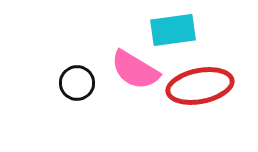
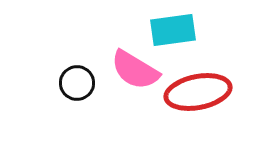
red ellipse: moved 2 px left, 6 px down
